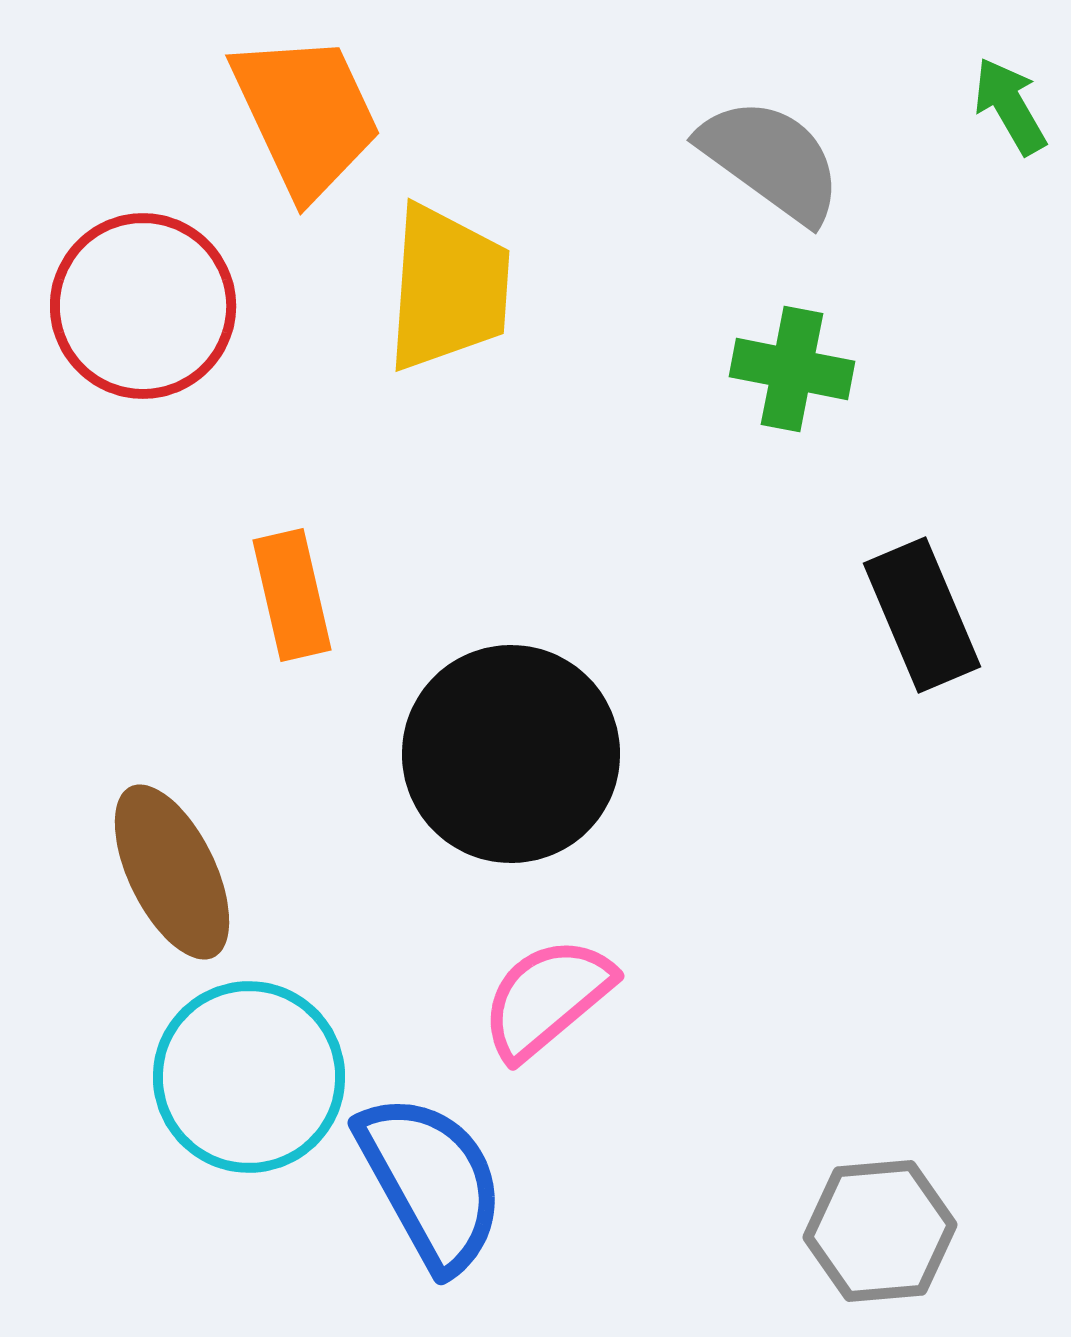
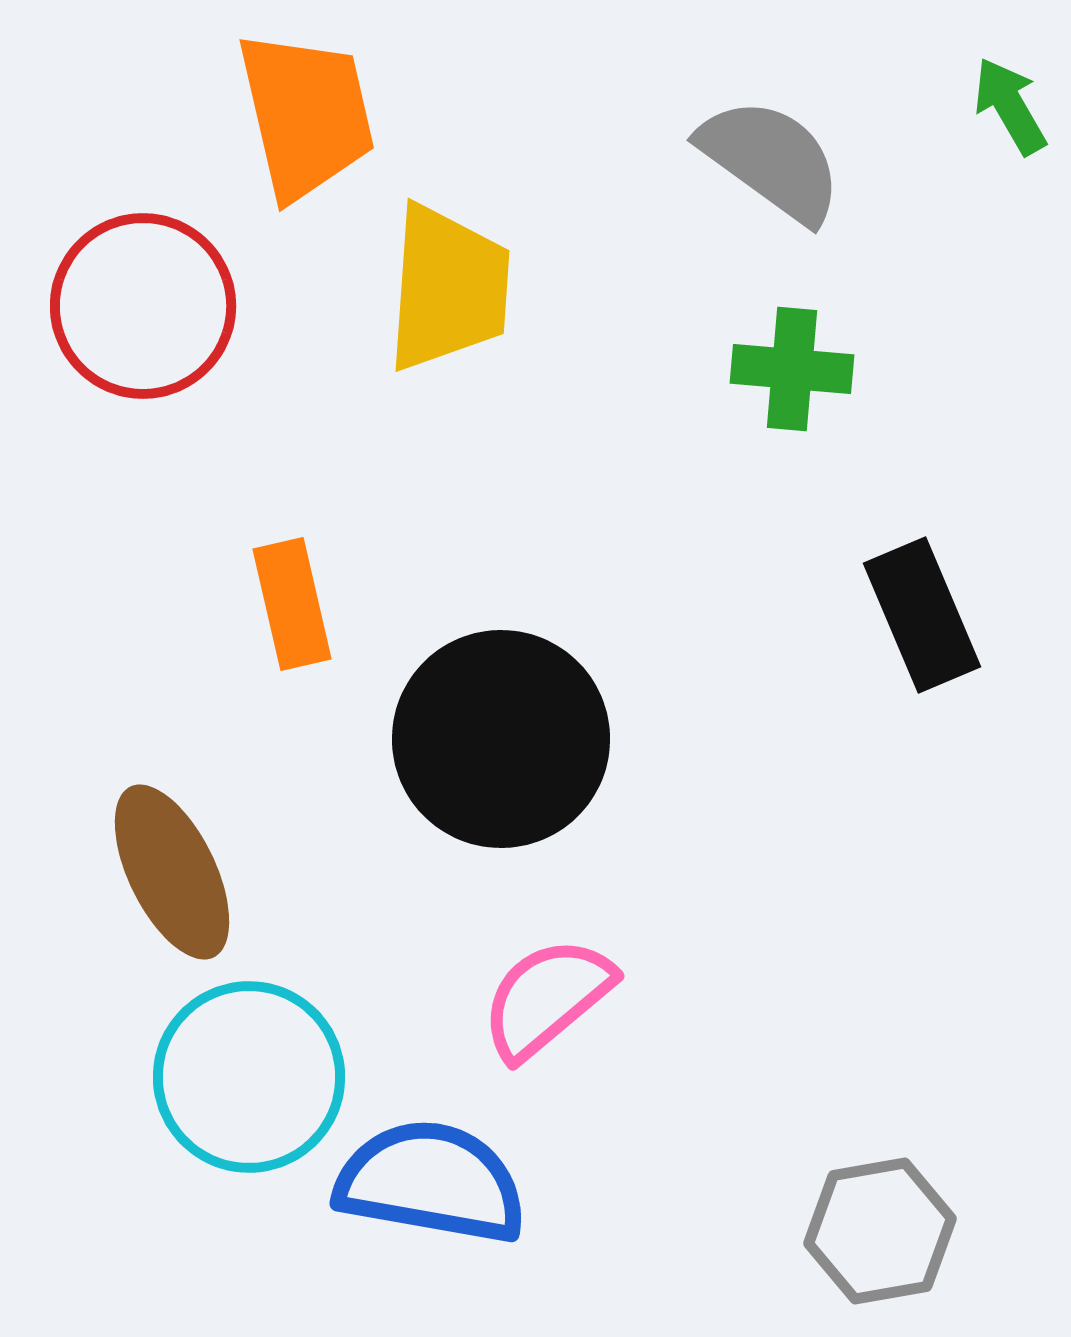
orange trapezoid: rotated 12 degrees clockwise
green cross: rotated 6 degrees counterclockwise
orange rectangle: moved 9 px down
black circle: moved 10 px left, 15 px up
blue semicircle: rotated 51 degrees counterclockwise
gray hexagon: rotated 5 degrees counterclockwise
